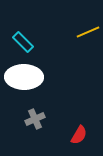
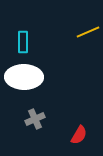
cyan rectangle: rotated 45 degrees clockwise
